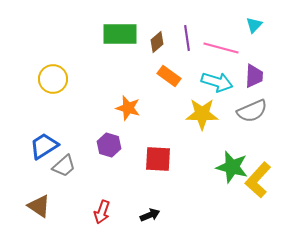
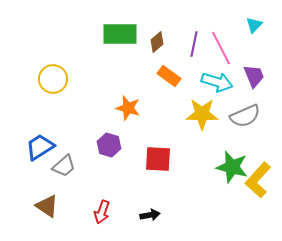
purple line: moved 7 px right, 6 px down; rotated 20 degrees clockwise
pink line: rotated 48 degrees clockwise
purple trapezoid: rotated 25 degrees counterclockwise
gray semicircle: moved 7 px left, 5 px down
blue trapezoid: moved 4 px left, 1 px down
brown triangle: moved 8 px right
black arrow: rotated 12 degrees clockwise
